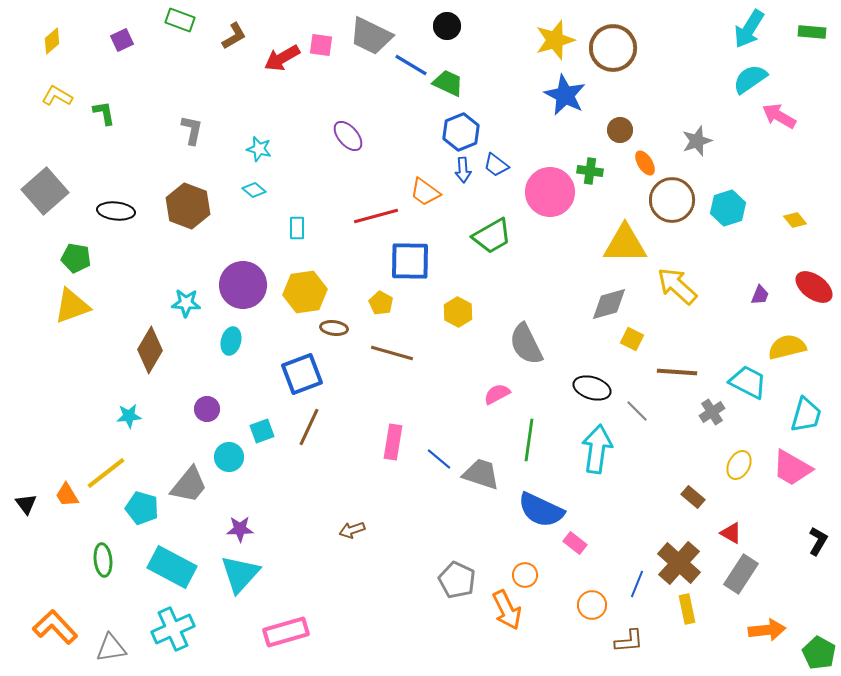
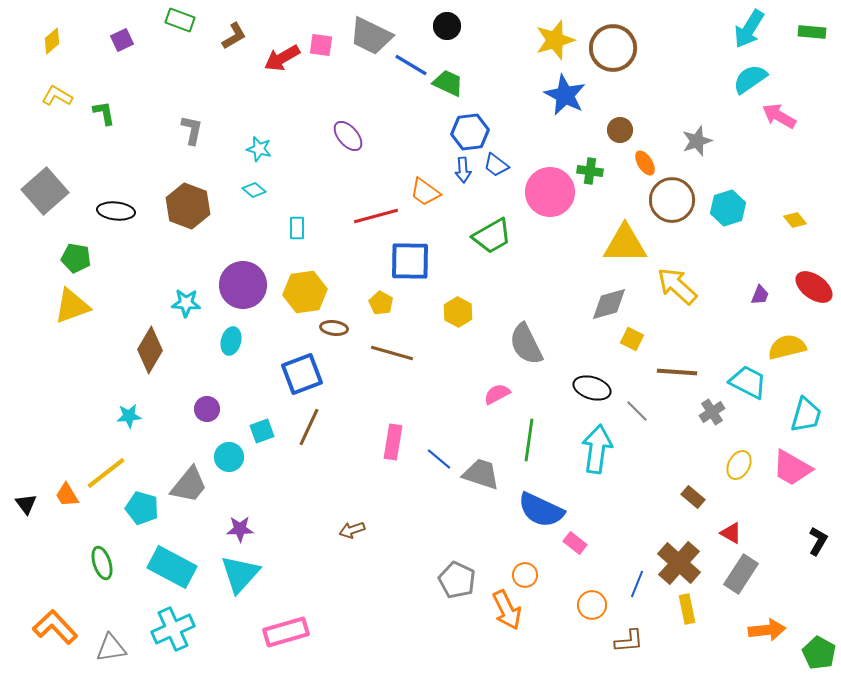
blue hexagon at (461, 132): moved 9 px right; rotated 15 degrees clockwise
green ellipse at (103, 560): moved 1 px left, 3 px down; rotated 12 degrees counterclockwise
